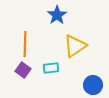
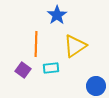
orange line: moved 11 px right
blue circle: moved 3 px right, 1 px down
